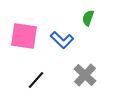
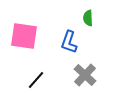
green semicircle: rotated 21 degrees counterclockwise
blue L-shape: moved 7 px right, 2 px down; rotated 65 degrees clockwise
